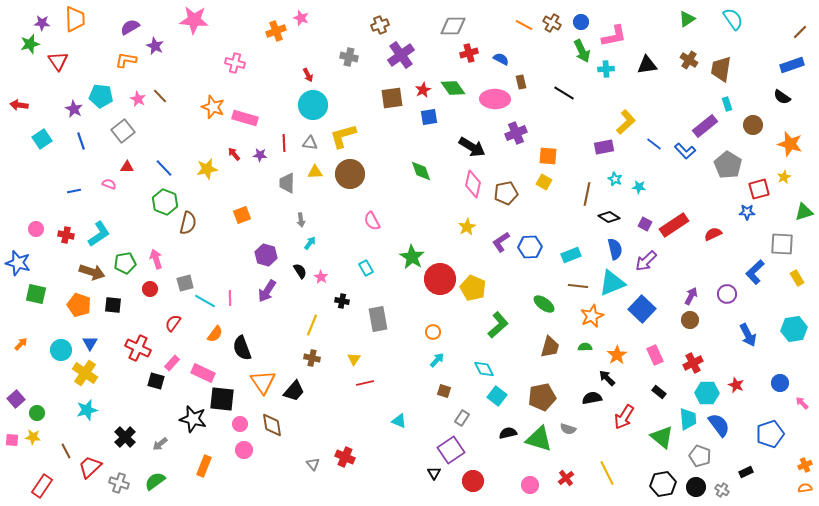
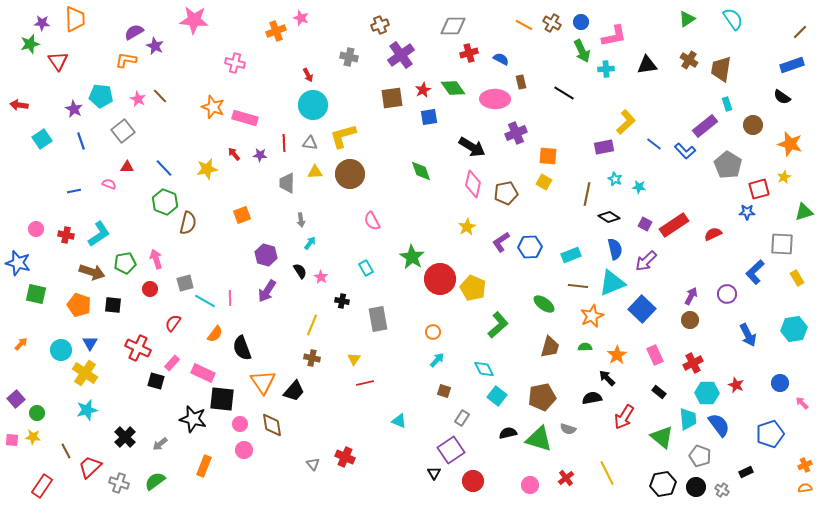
purple semicircle at (130, 27): moved 4 px right, 5 px down
